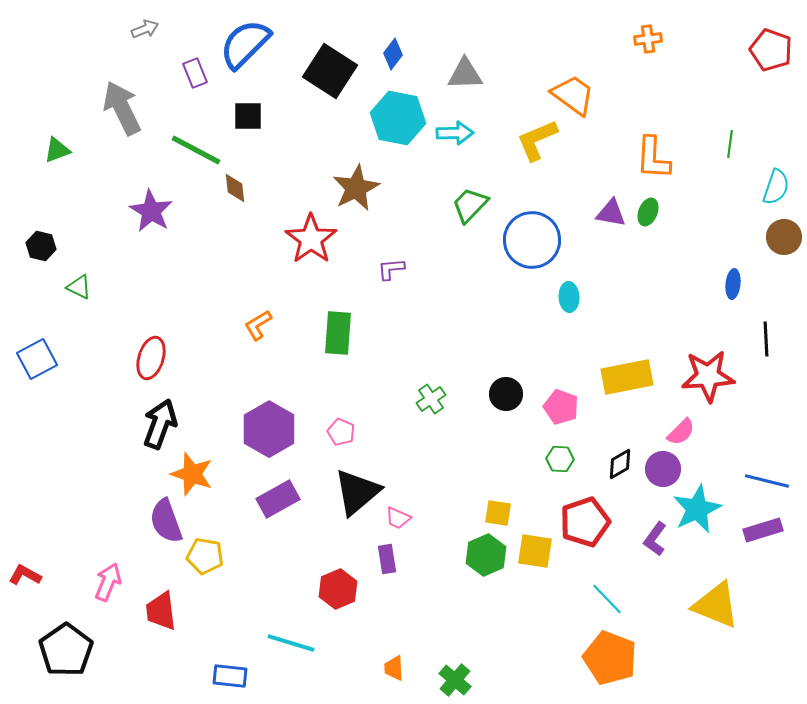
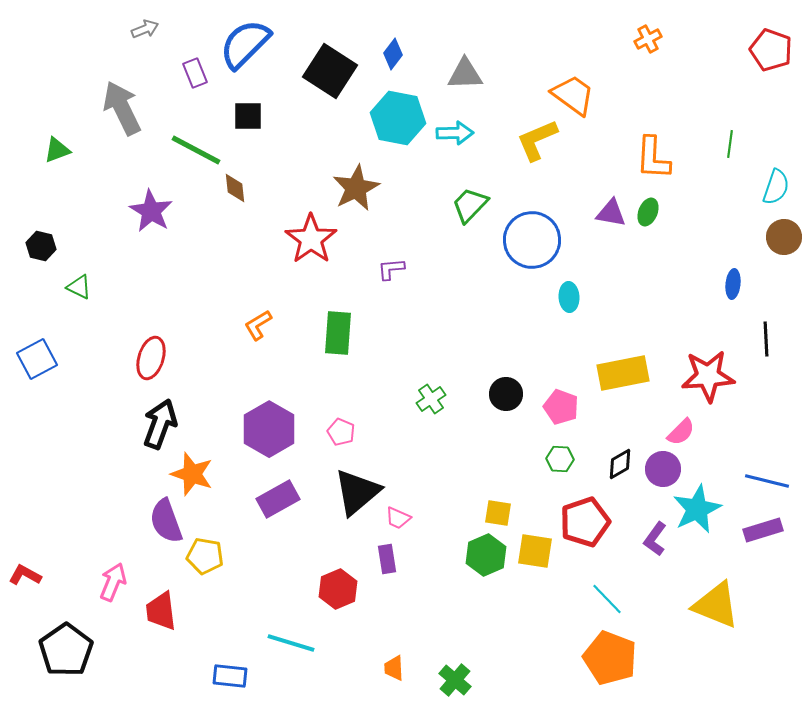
orange cross at (648, 39): rotated 20 degrees counterclockwise
yellow rectangle at (627, 377): moved 4 px left, 4 px up
pink arrow at (108, 582): moved 5 px right
